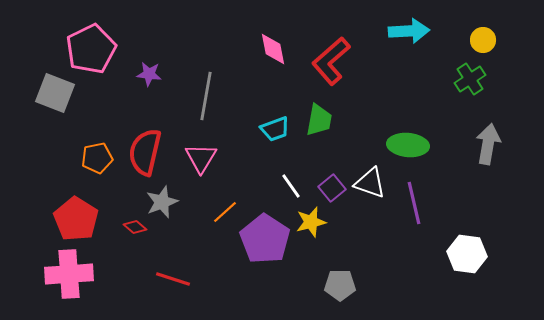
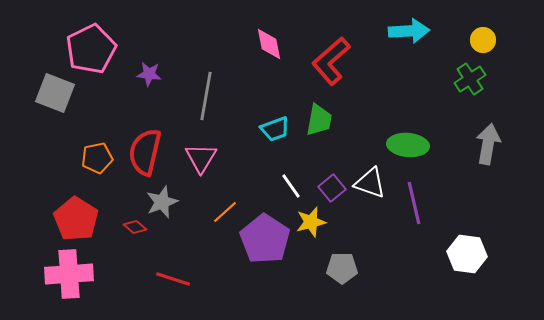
pink diamond: moved 4 px left, 5 px up
gray pentagon: moved 2 px right, 17 px up
